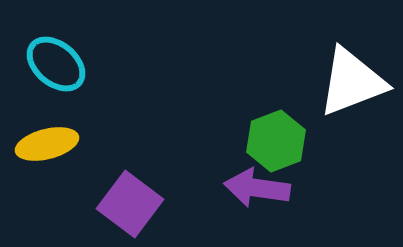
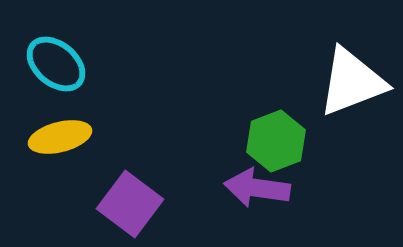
yellow ellipse: moved 13 px right, 7 px up
